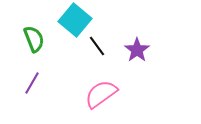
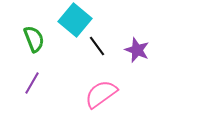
purple star: rotated 15 degrees counterclockwise
